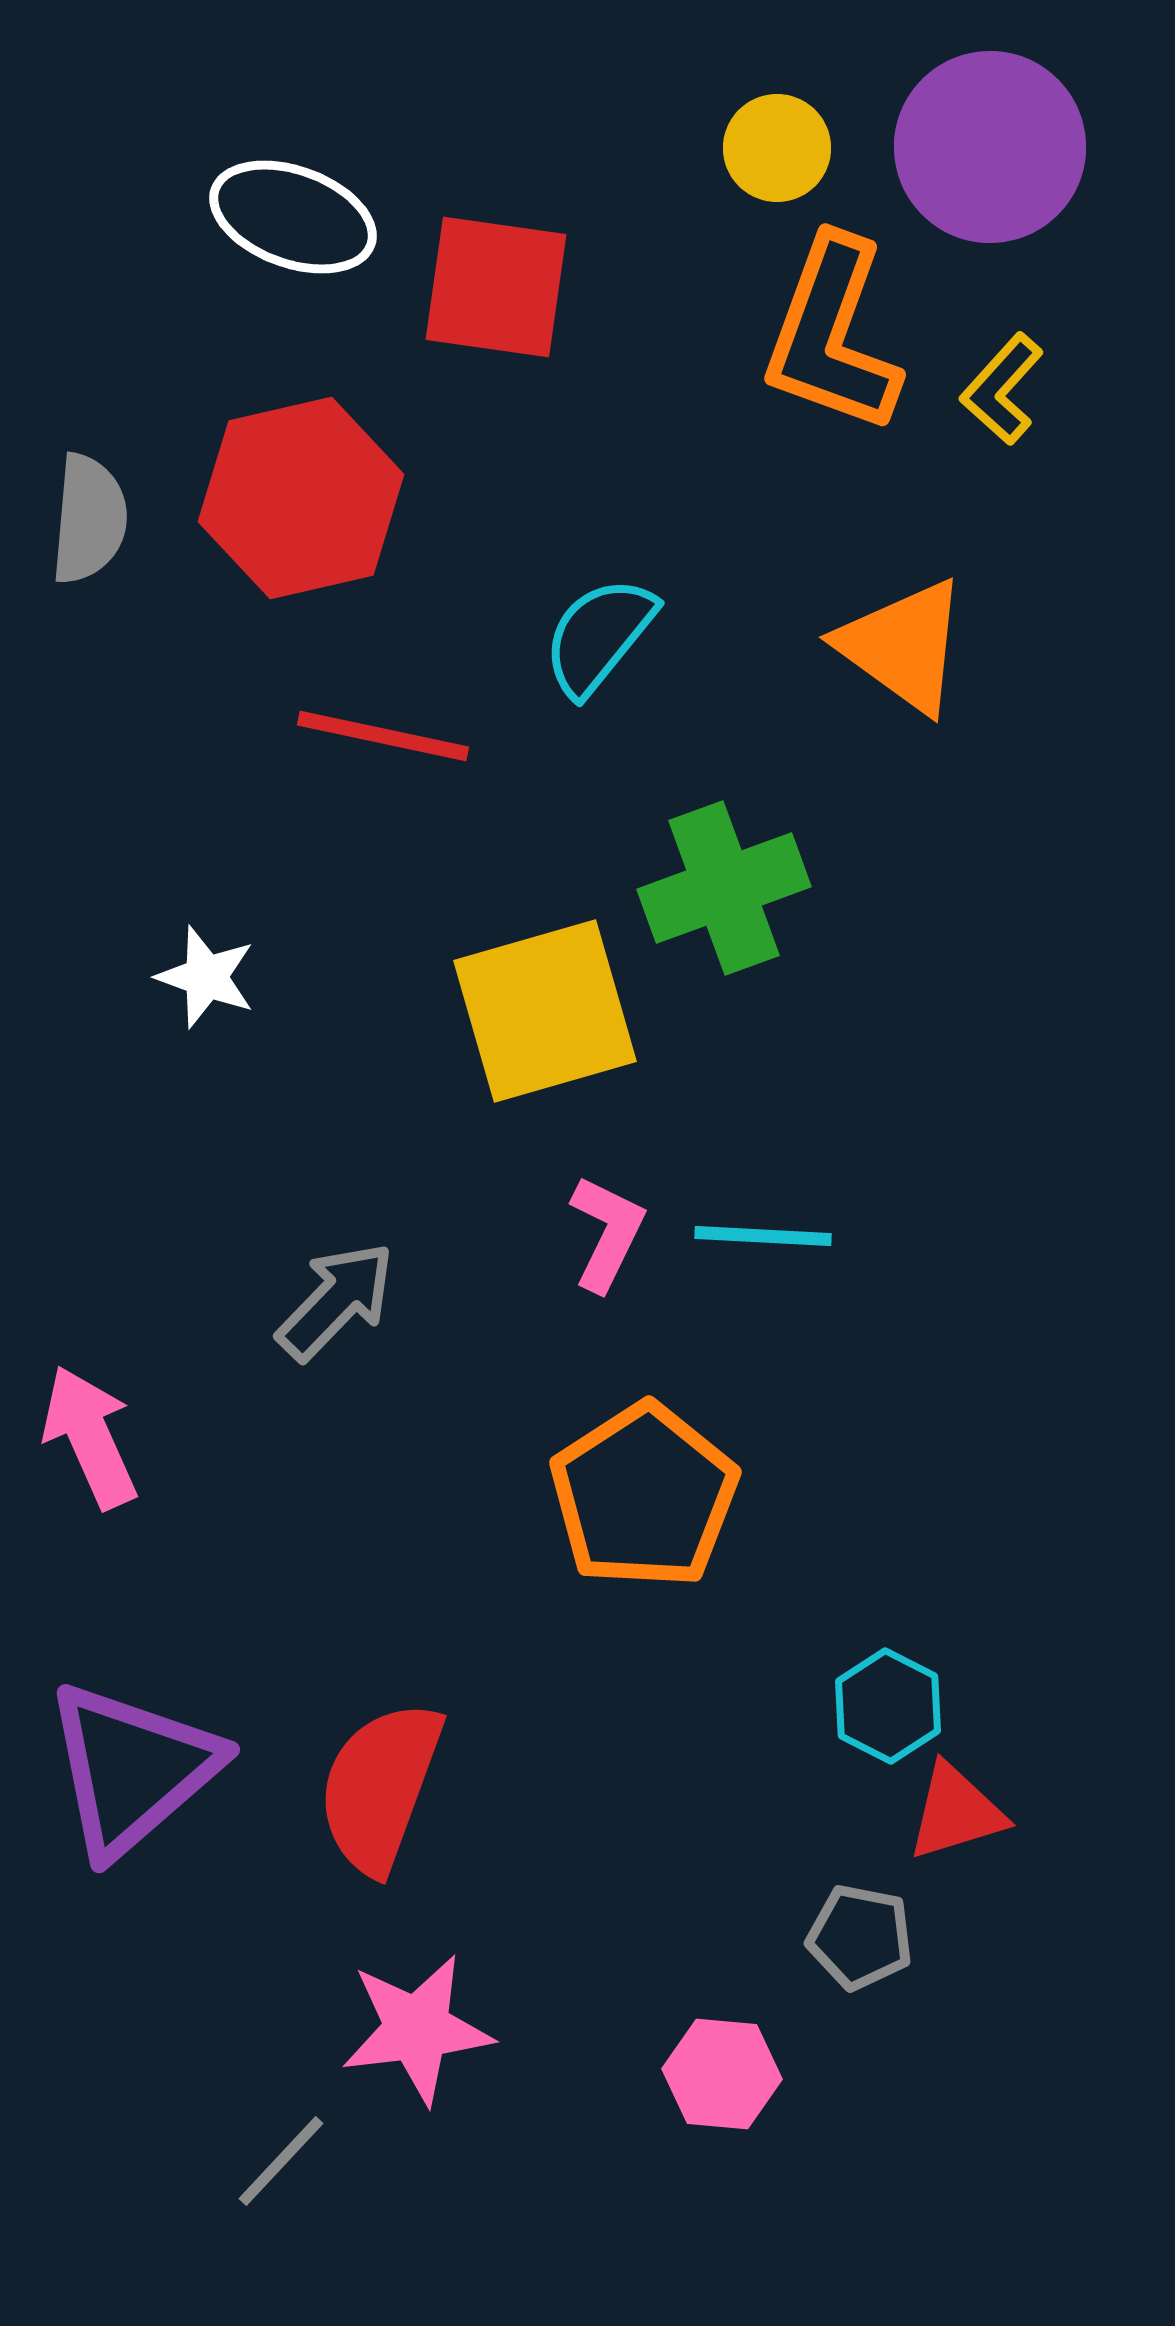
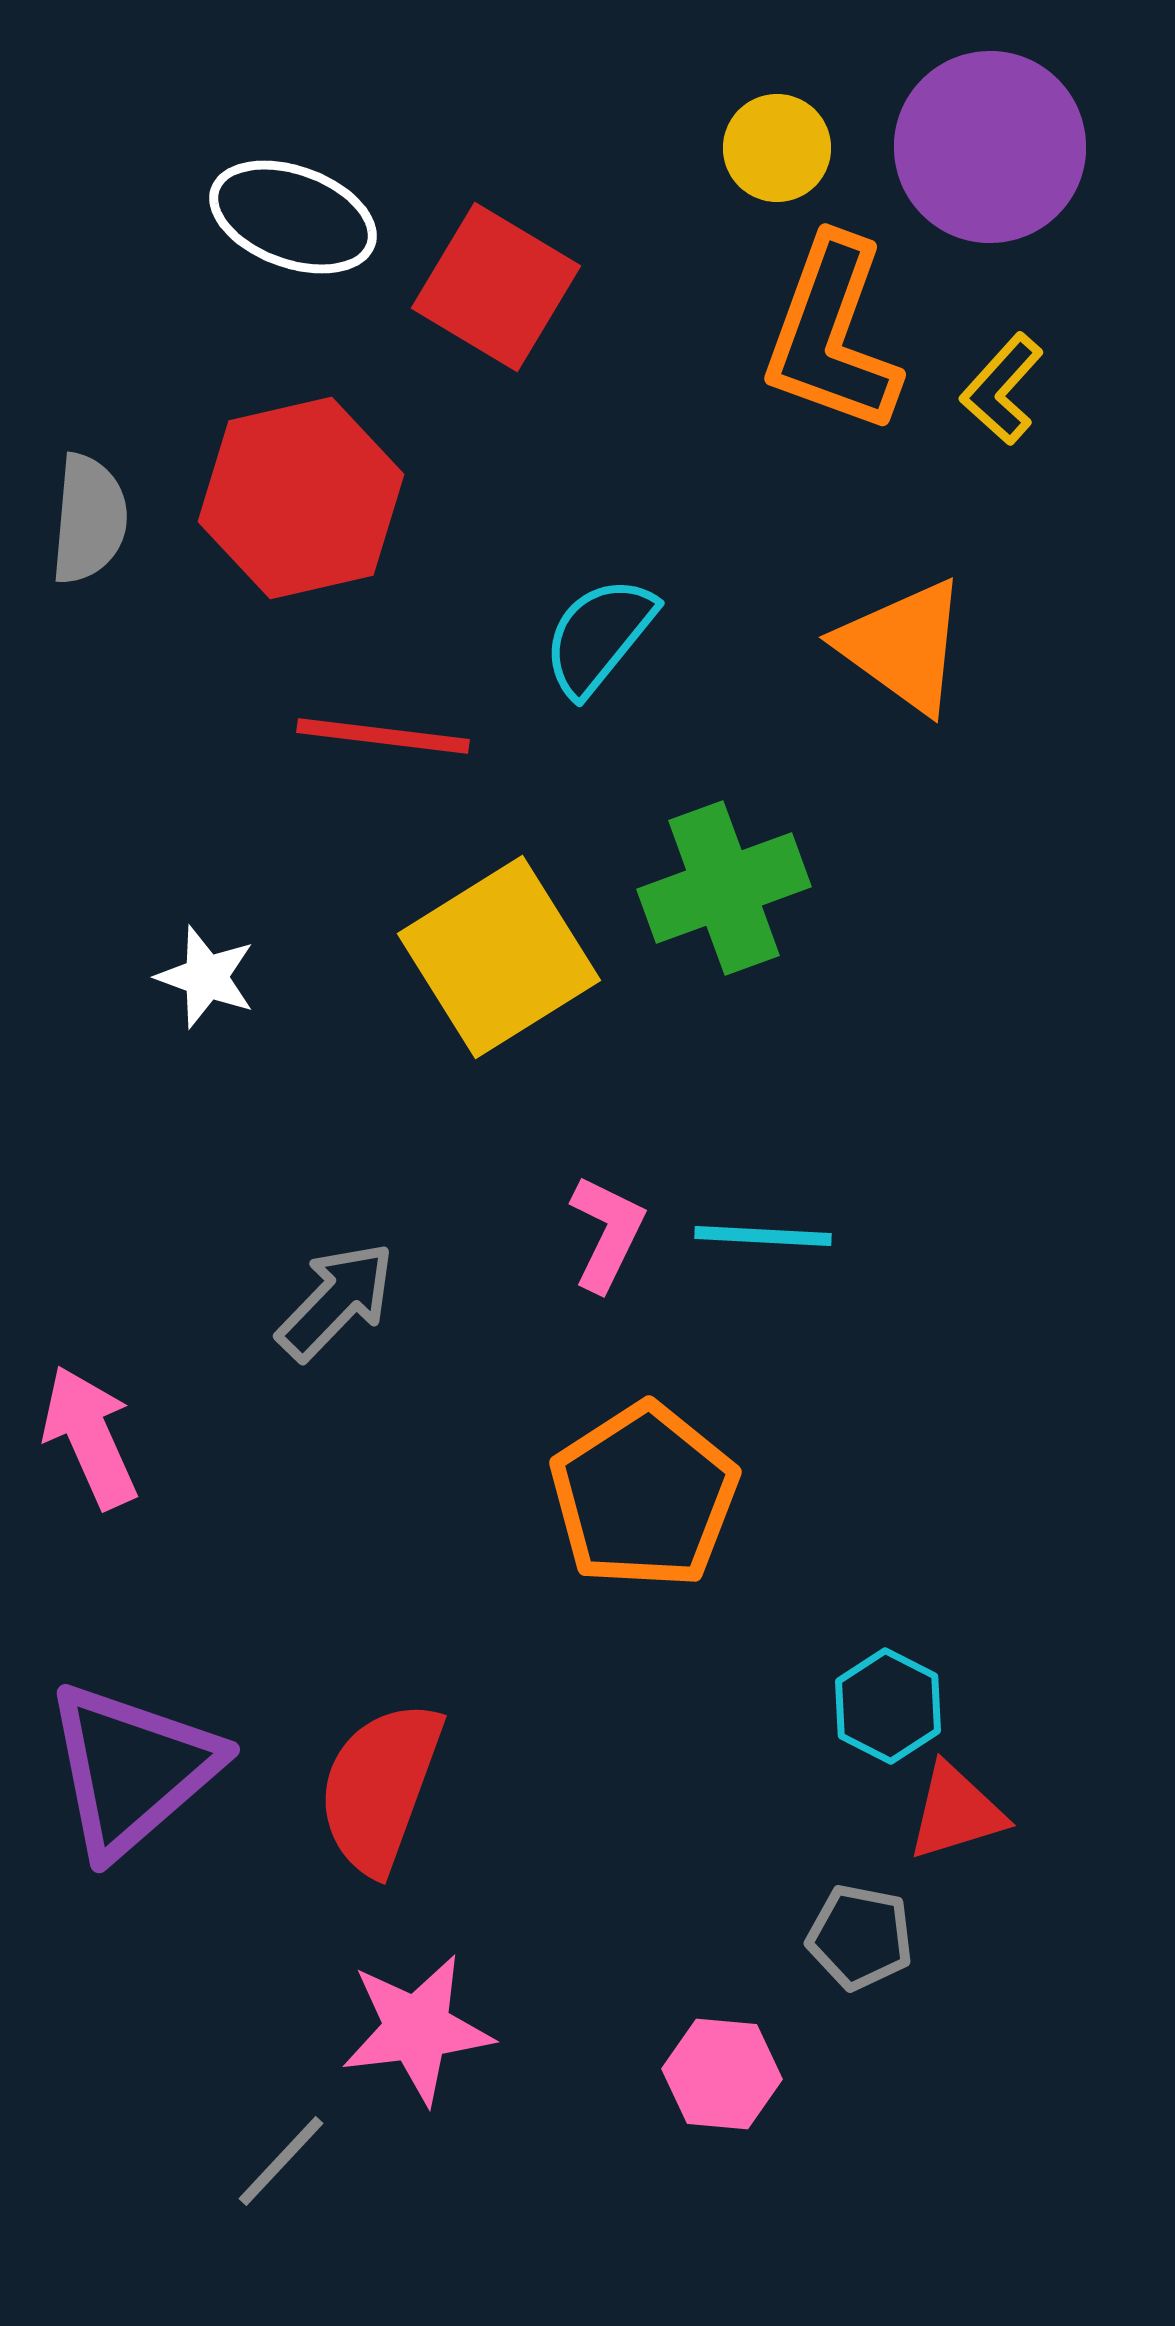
red square: rotated 23 degrees clockwise
red line: rotated 5 degrees counterclockwise
yellow square: moved 46 px left, 54 px up; rotated 16 degrees counterclockwise
